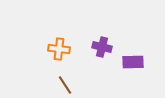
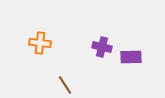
orange cross: moved 19 px left, 6 px up
purple rectangle: moved 2 px left, 5 px up
